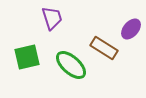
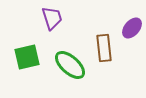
purple ellipse: moved 1 px right, 1 px up
brown rectangle: rotated 52 degrees clockwise
green ellipse: moved 1 px left
